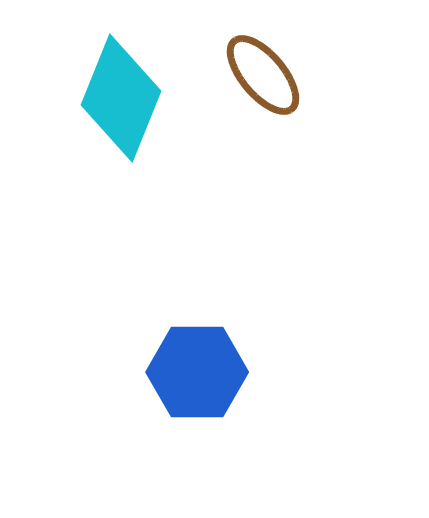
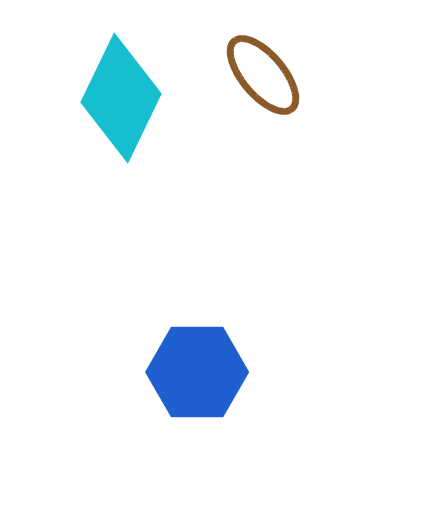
cyan diamond: rotated 4 degrees clockwise
